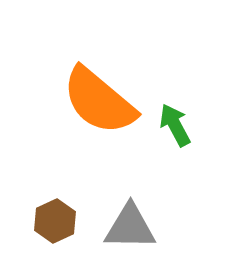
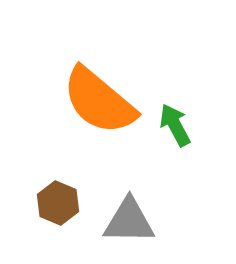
brown hexagon: moved 3 px right, 18 px up; rotated 12 degrees counterclockwise
gray triangle: moved 1 px left, 6 px up
